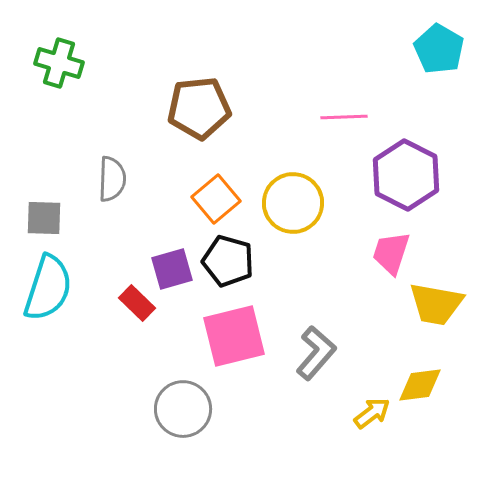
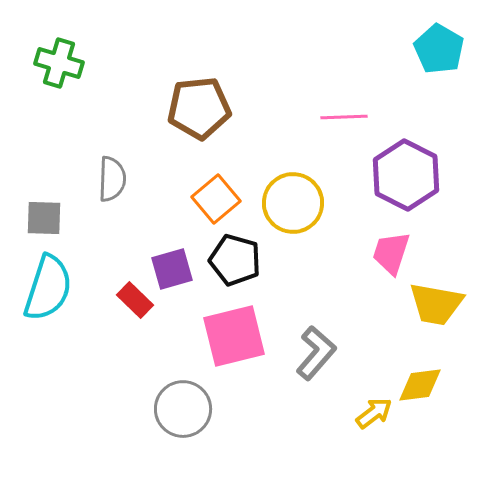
black pentagon: moved 7 px right, 1 px up
red rectangle: moved 2 px left, 3 px up
yellow arrow: moved 2 px right
